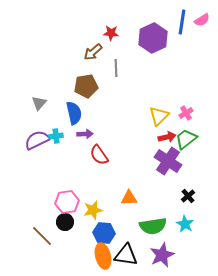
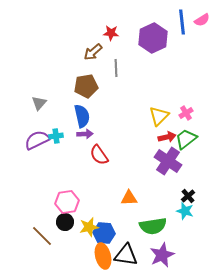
blue line: rotated 15 degrees counterclockwise
blue semicircle: moved 8 px right, 3 px down
yellow star: moved 4 px left, 17 px down
cyan star: moved 13 px up; rotated 12 degrees counterclockwise
